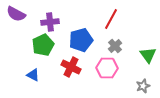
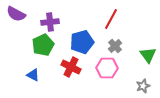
blue pentagon: moved 1 px right, 2 px down
